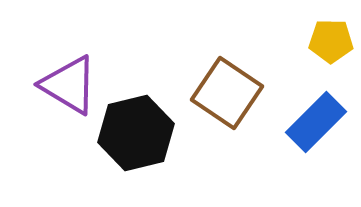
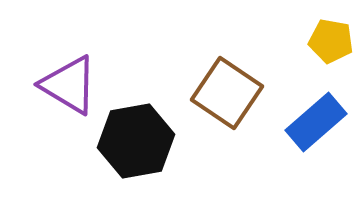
yellow pentagon: rotated 9 degrees clockwise
blue rectangle: rotated 4 degrees clockwise
black hexagon: moved 8 px down; rotated 4 degrees clockwise
